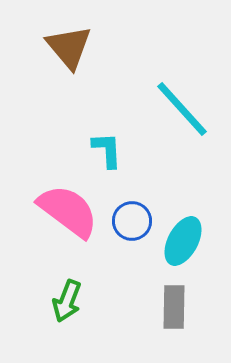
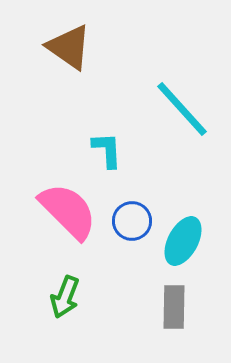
brown triangle: rotated 15 degrees counterclockwise
pink semicircle: rotated 8 degrees clockwise
green arrow: moved 2 px left, 4 px up
